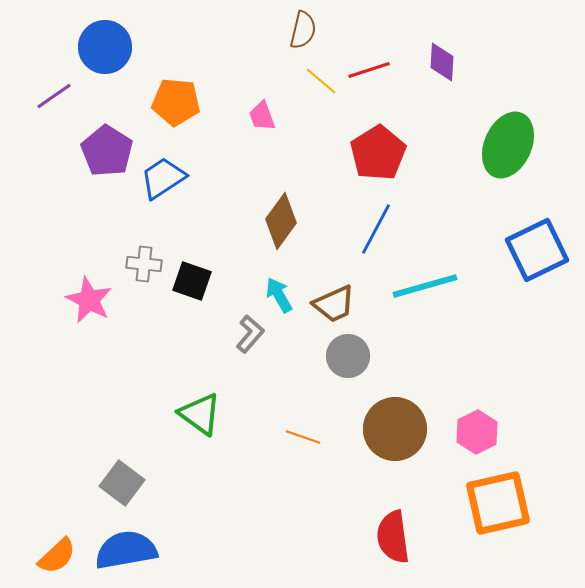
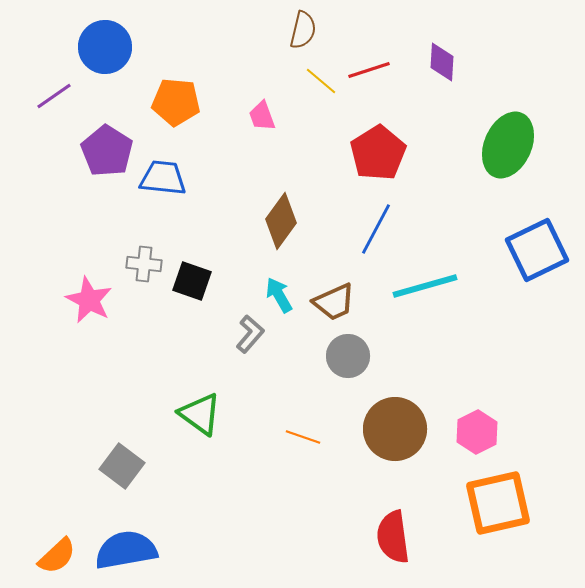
blue trapezoid: rotated 39 degrees clockwise
brown trapezoid: moved 2 px up
gray square: moved 17 px up
